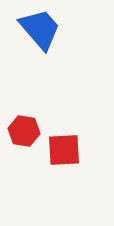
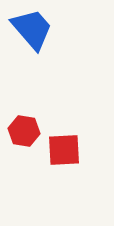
blue trapezoid: moved 8 px left
